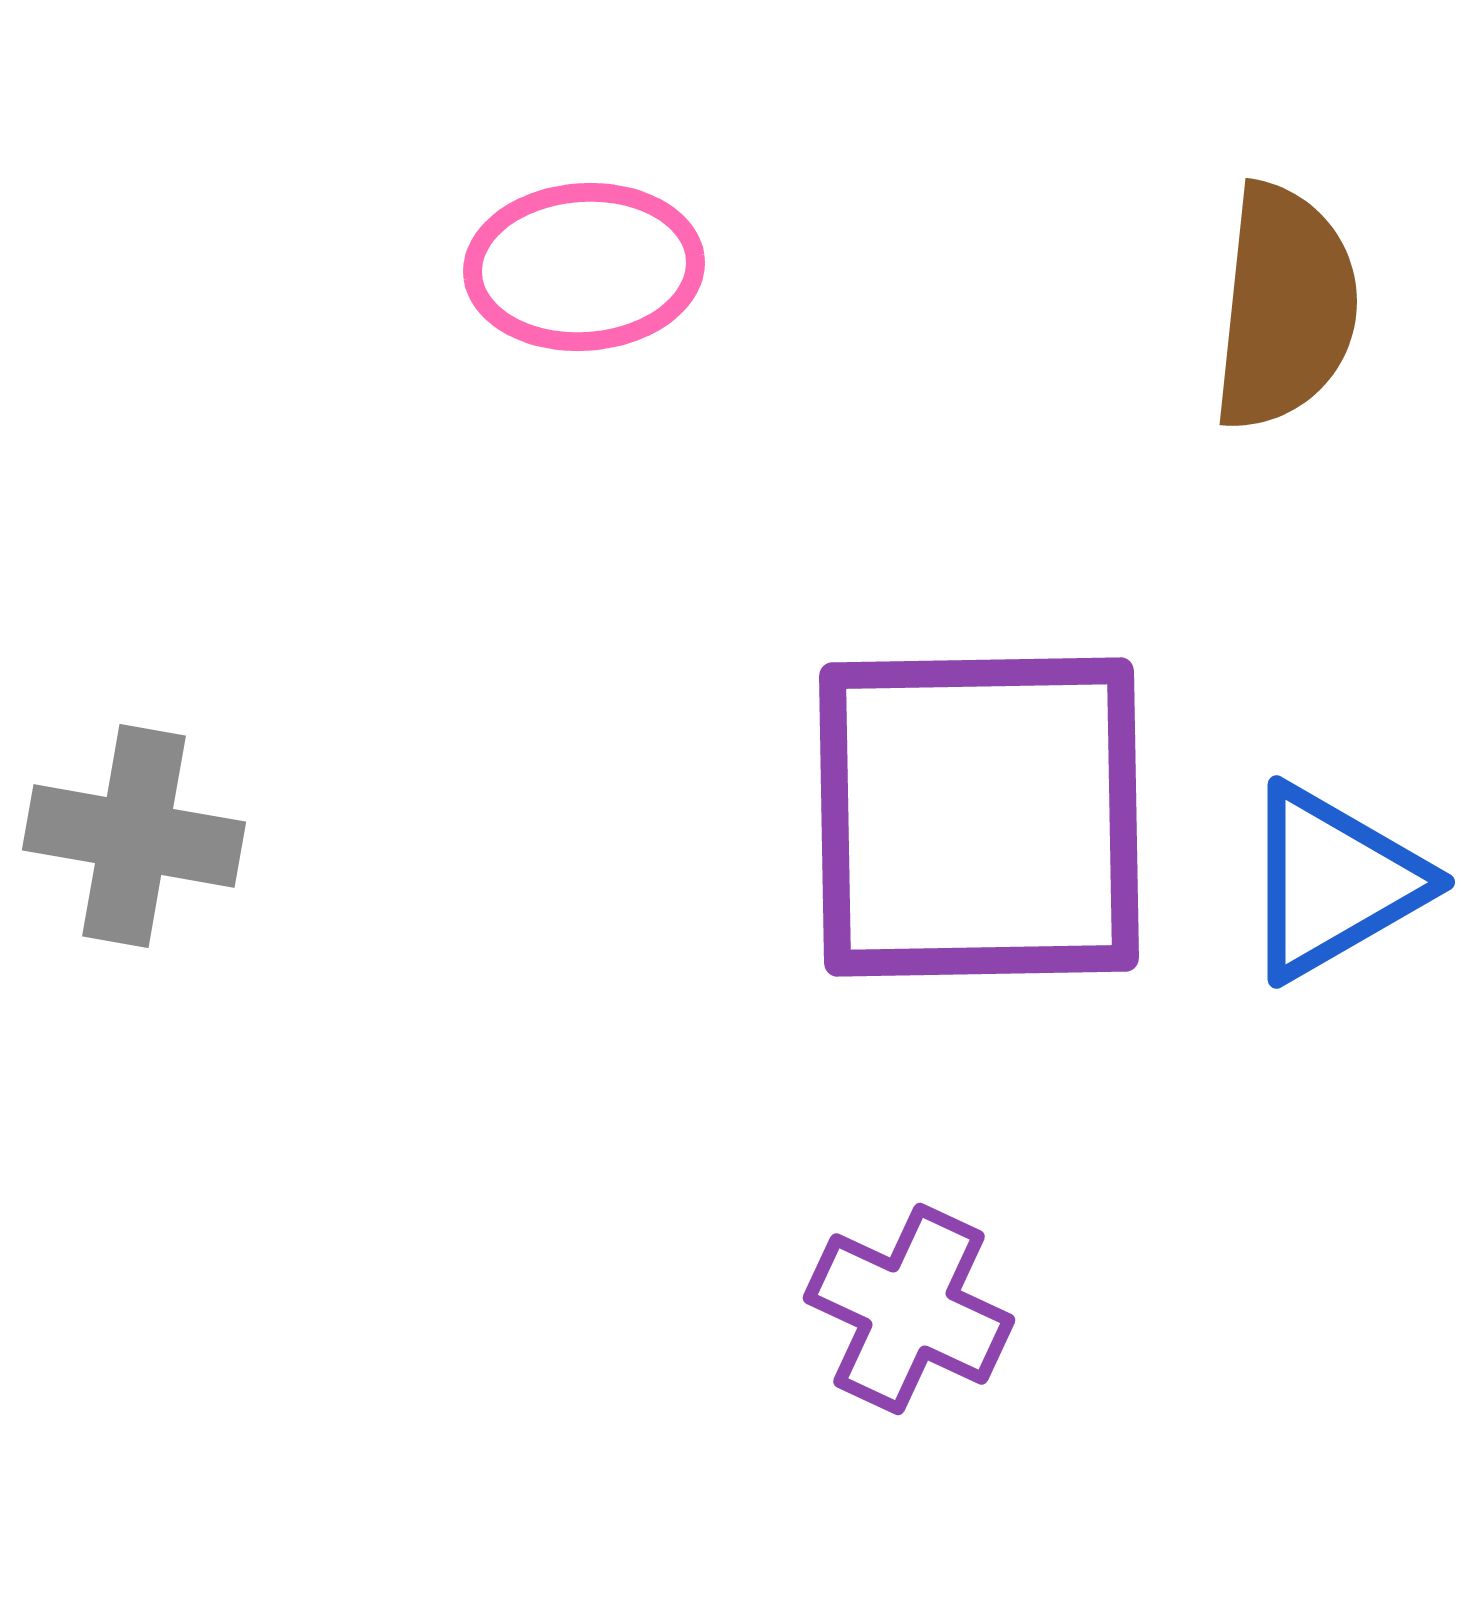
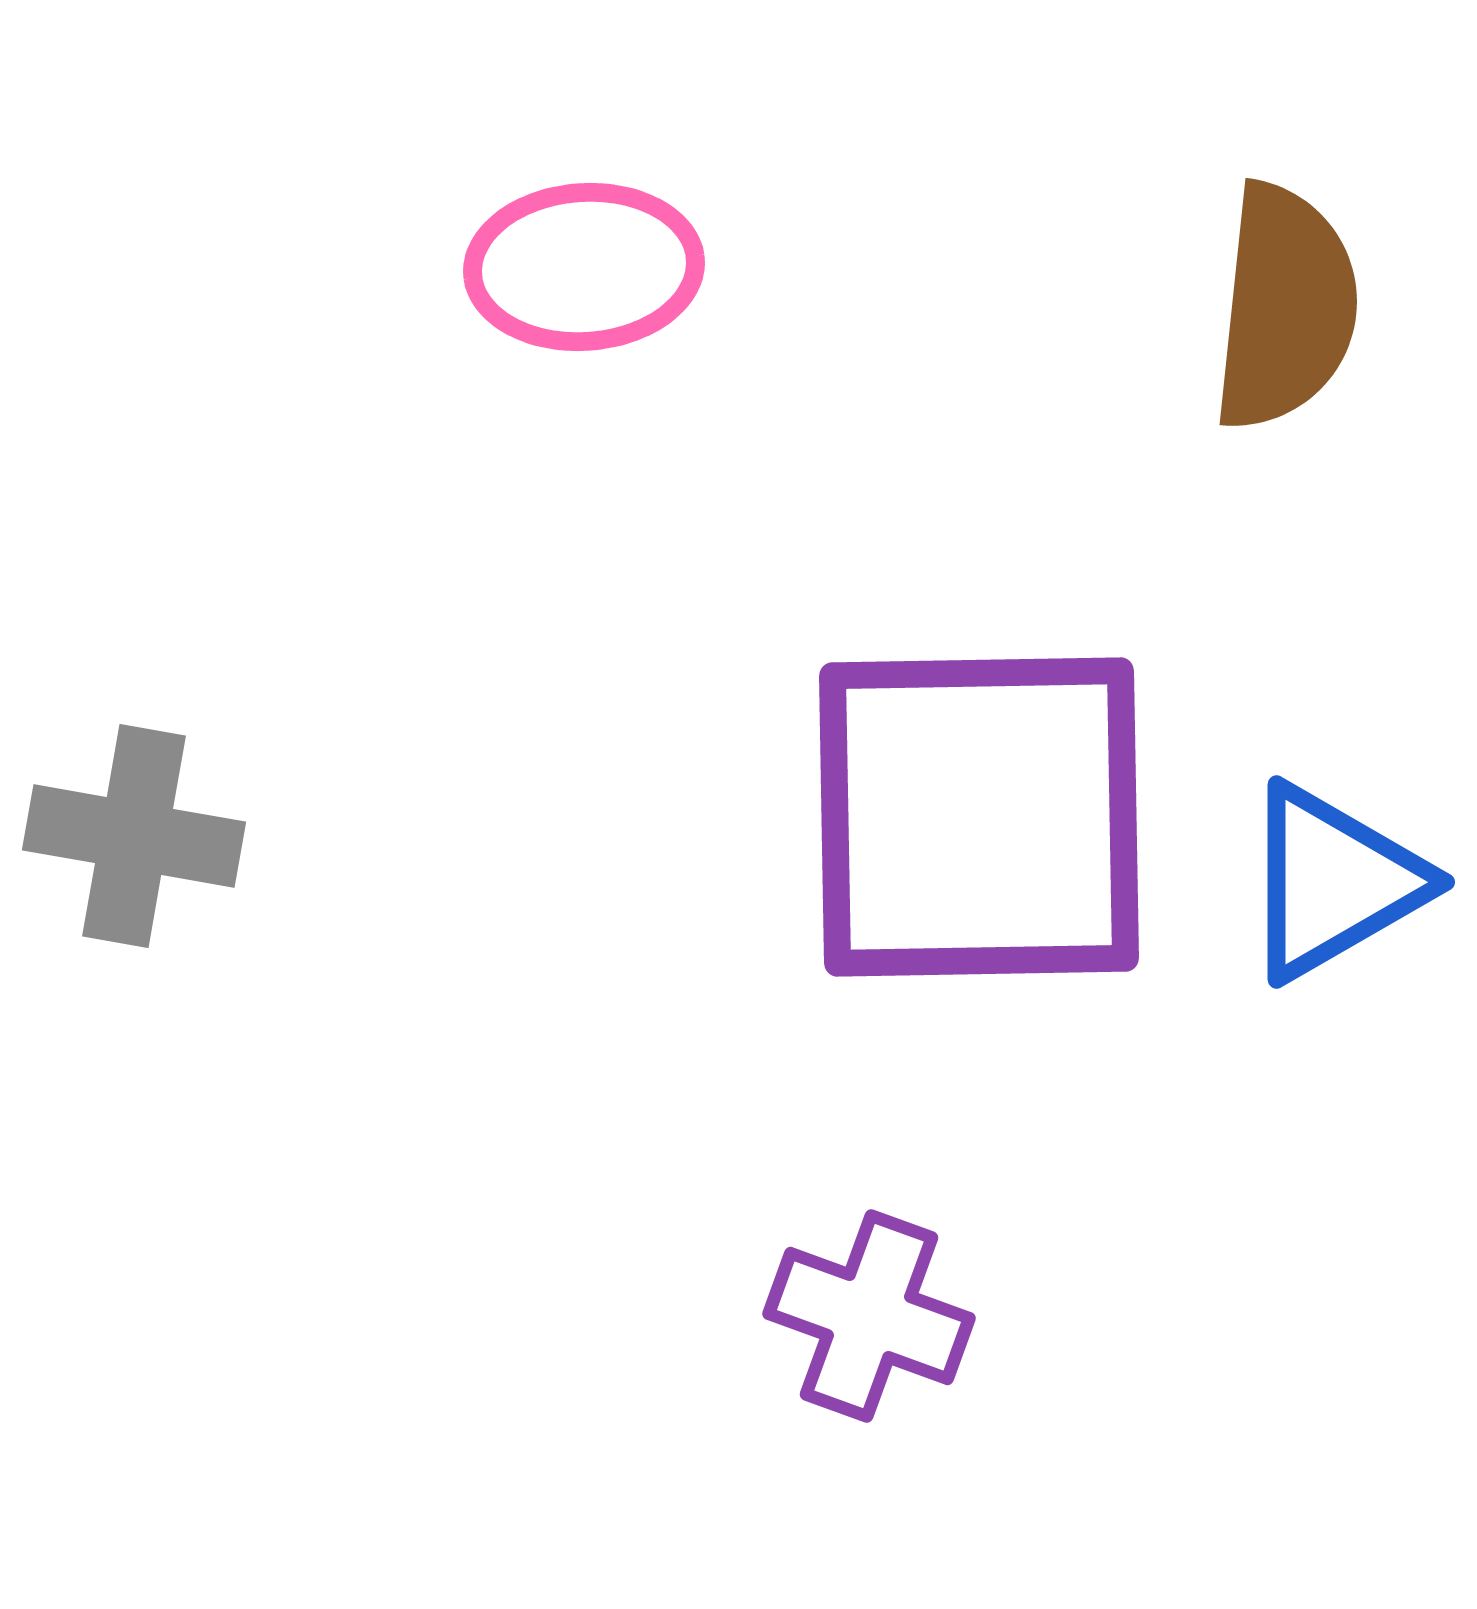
purple cross: moved 40 px left, 7 px down; rotated 5 degrees counterclockwise
